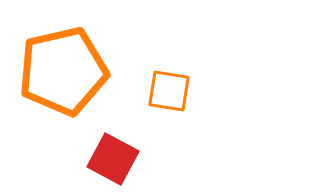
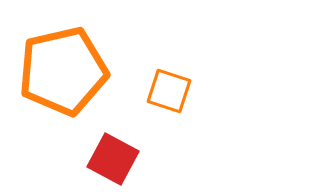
orange square: rotated 9 degrees clockwise
